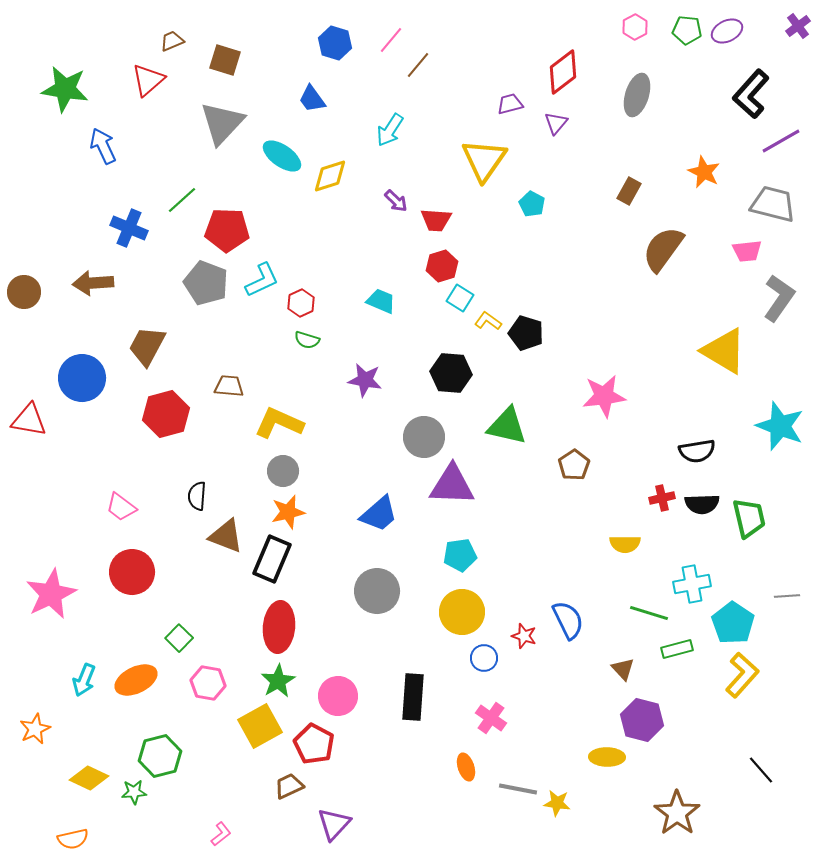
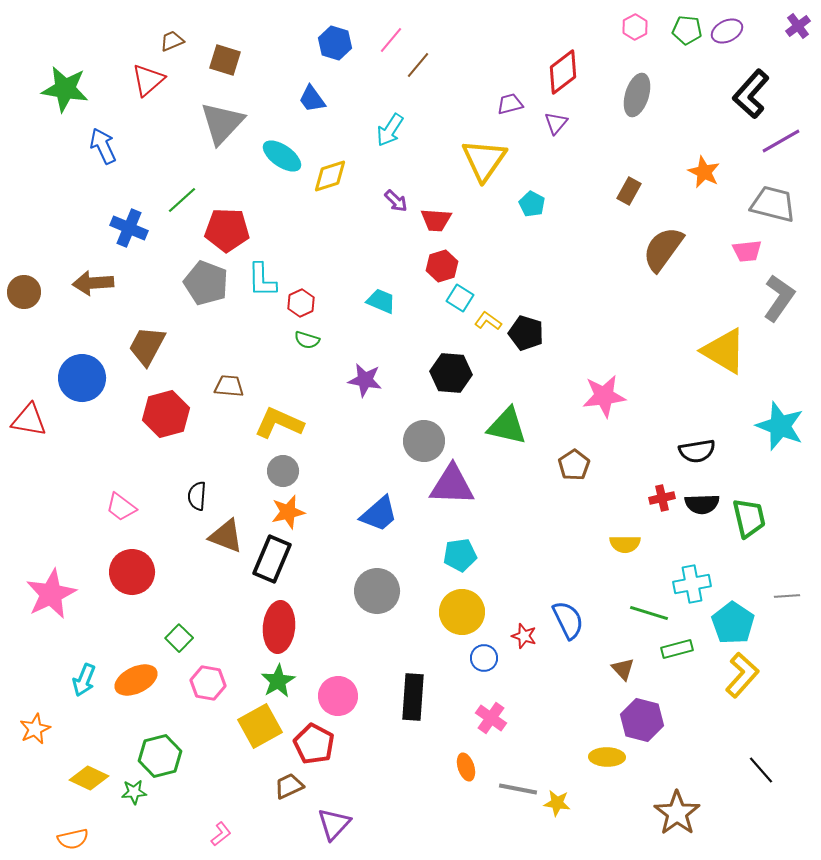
cyan L-shape at (262, 280): rotated 114 degrees clockwise
gray circle at (424, 437): moved 4 px down
